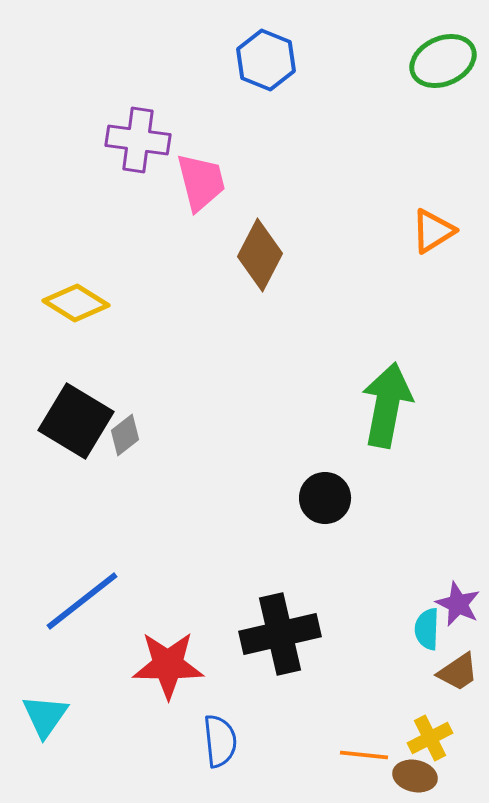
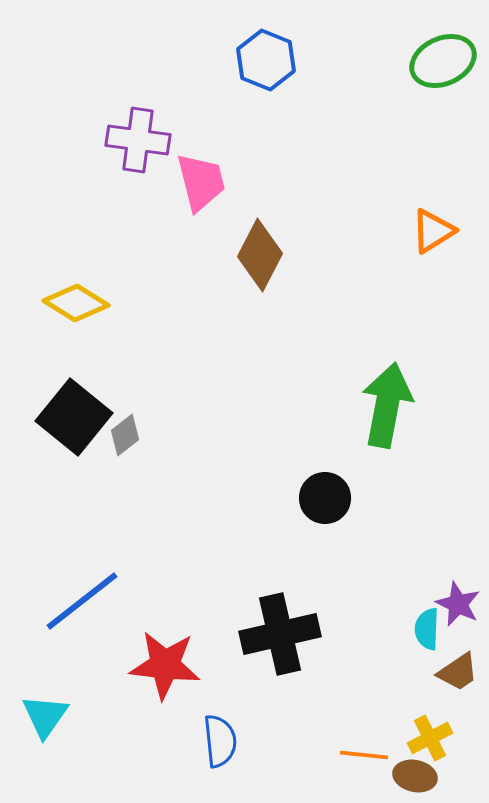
black square: moved 2 px left, 4 px up; rotated 8 degrees clockwise
red star: moved 3 px left; rotated 6 degrees clockwise
